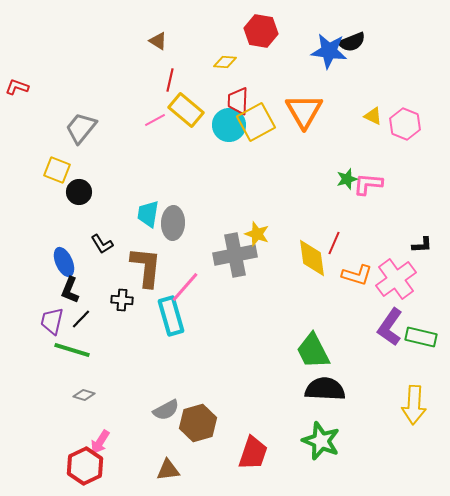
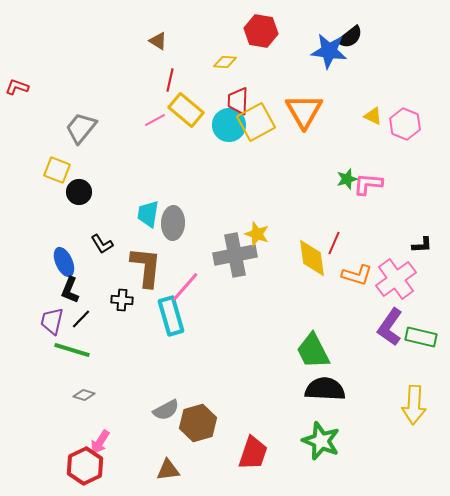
black semicircle at (352, 42): moved 2 px left, 5 px up; rotated 16 degrees counterclockwise
